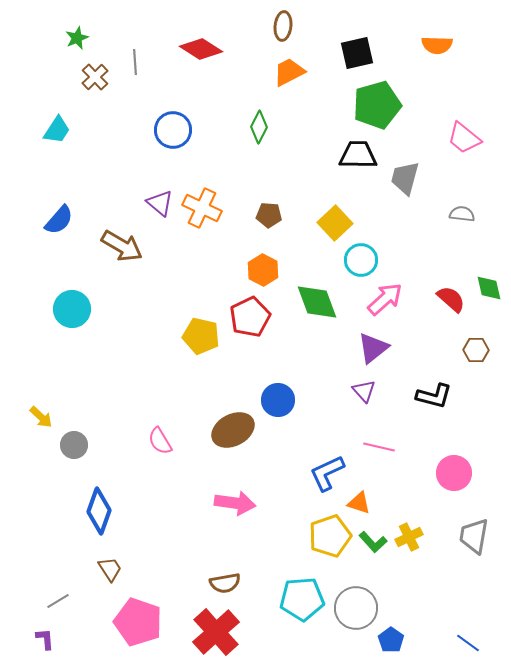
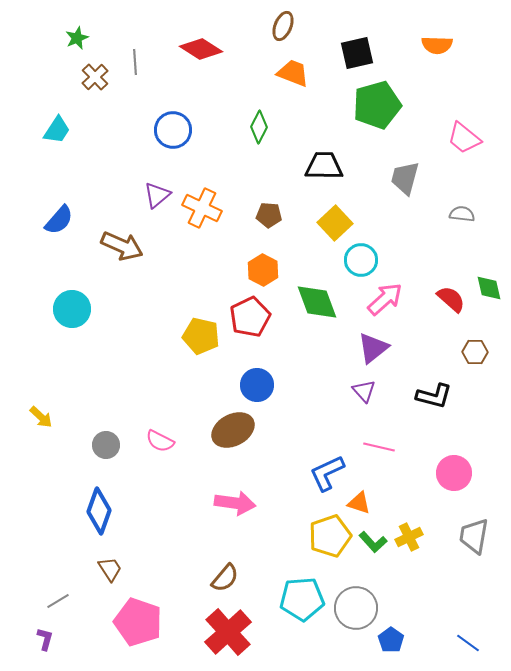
brown ellipse at (283, 26): rotated 16 degrees clockwise
orange trapezoid at (289, 72): moved 4 px right, 1 px down; rotated 48 degrees clockwise
black trapezoid at (358, 155): moved 34 px left, 11 px down
purple triangle at (160, 203): moved 3 px left, 8 px up; rotated 40 degrees clockwise
brown arrow at (122, 246): rotated 6 degrees counterclockwise
brown hexagon at (476, 350): moved 1 px left, 2 px down
blue circle at (278, 400): moved 21 px left, 15 px up
pink semicircle at (160, 441): rotated 32 degrees counterclockwise
gray circle at (74, 445): moved 32 px right
brown semicircle at (225, 583): moved 5 px up; rotated 40 degrees counterclockwise
red cross at (216, 632): moved 12 px right
purple L-shape at (45, 639): rotated 20 degrees clockwise
